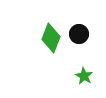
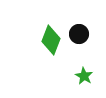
green diamond: moved 2 px down
